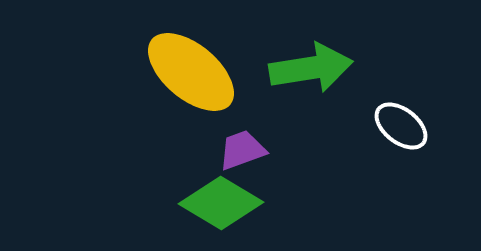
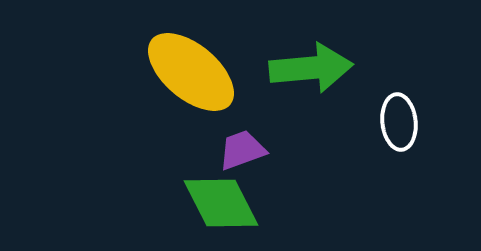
green arrow: rotated 4 degrees clockwise
white ellipse: moved 2 px left, 4 px up; rotated 46 degrees clockwise
green diamond: rotated 32 degrees clockwise
